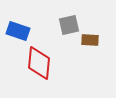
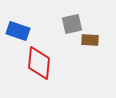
gray square: moved 3 px right, 1 px up
